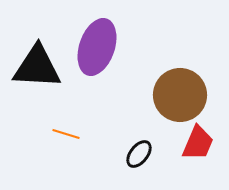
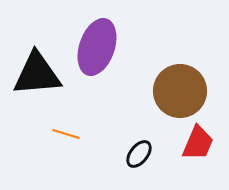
black triangle: moved 7 px down; rotated 8 degrees counterclockwise
brown circle: moved 4 px up
